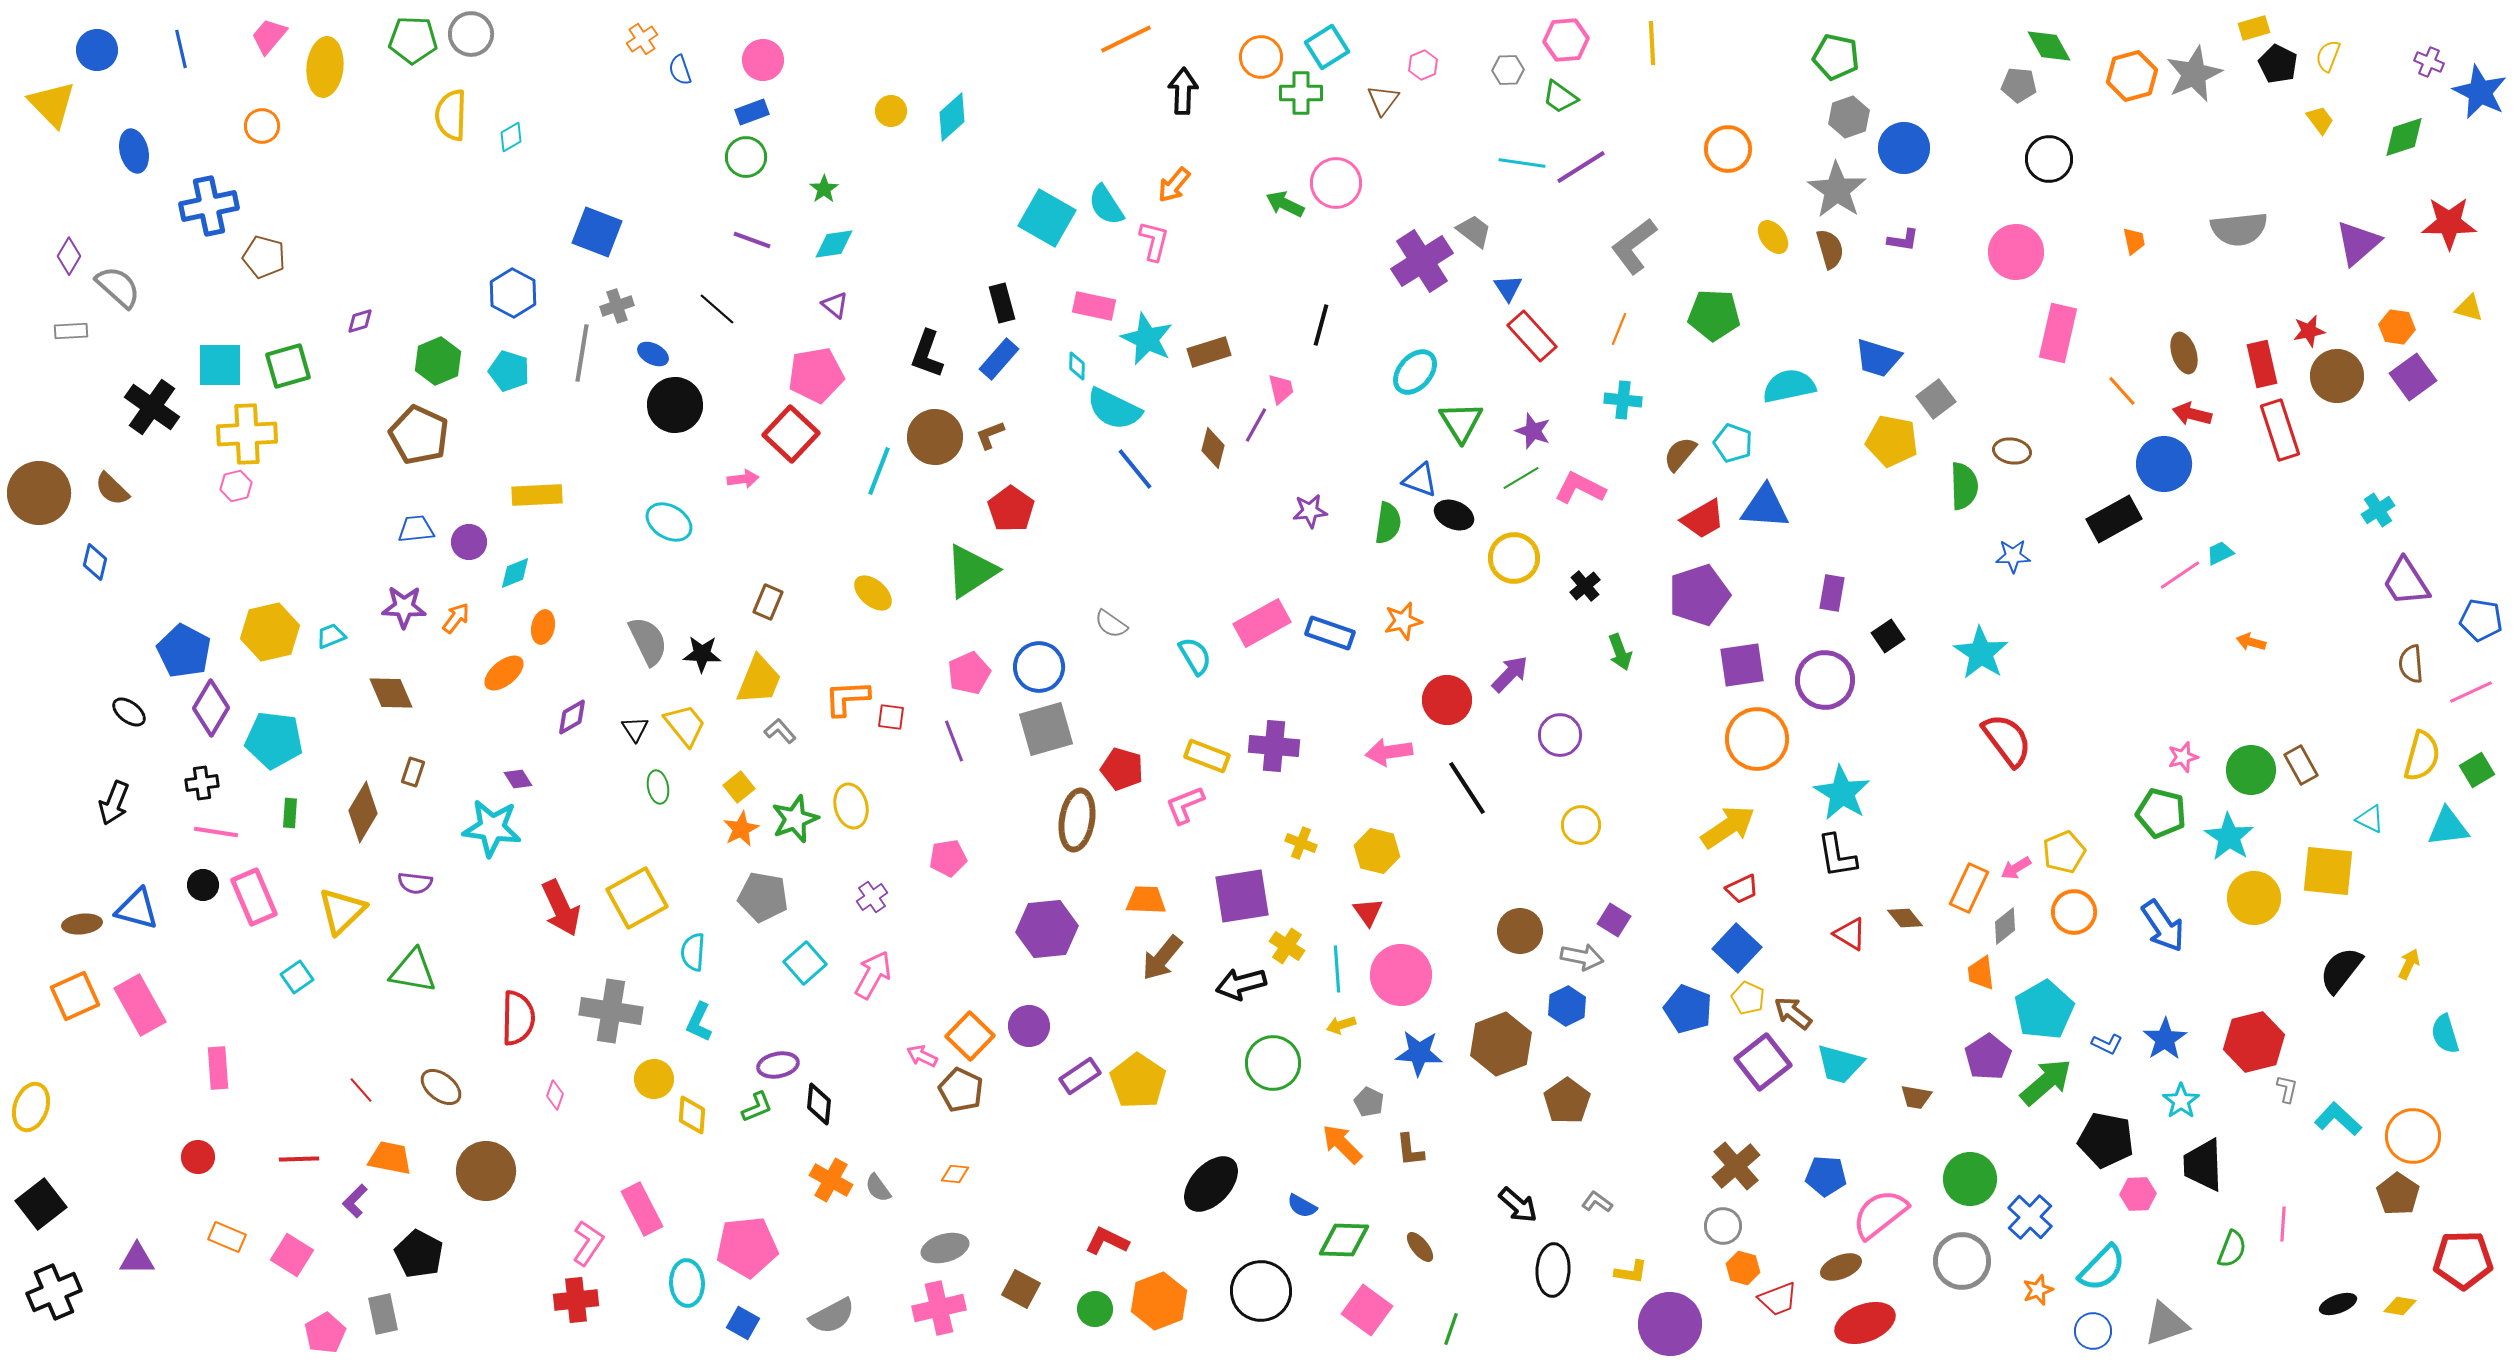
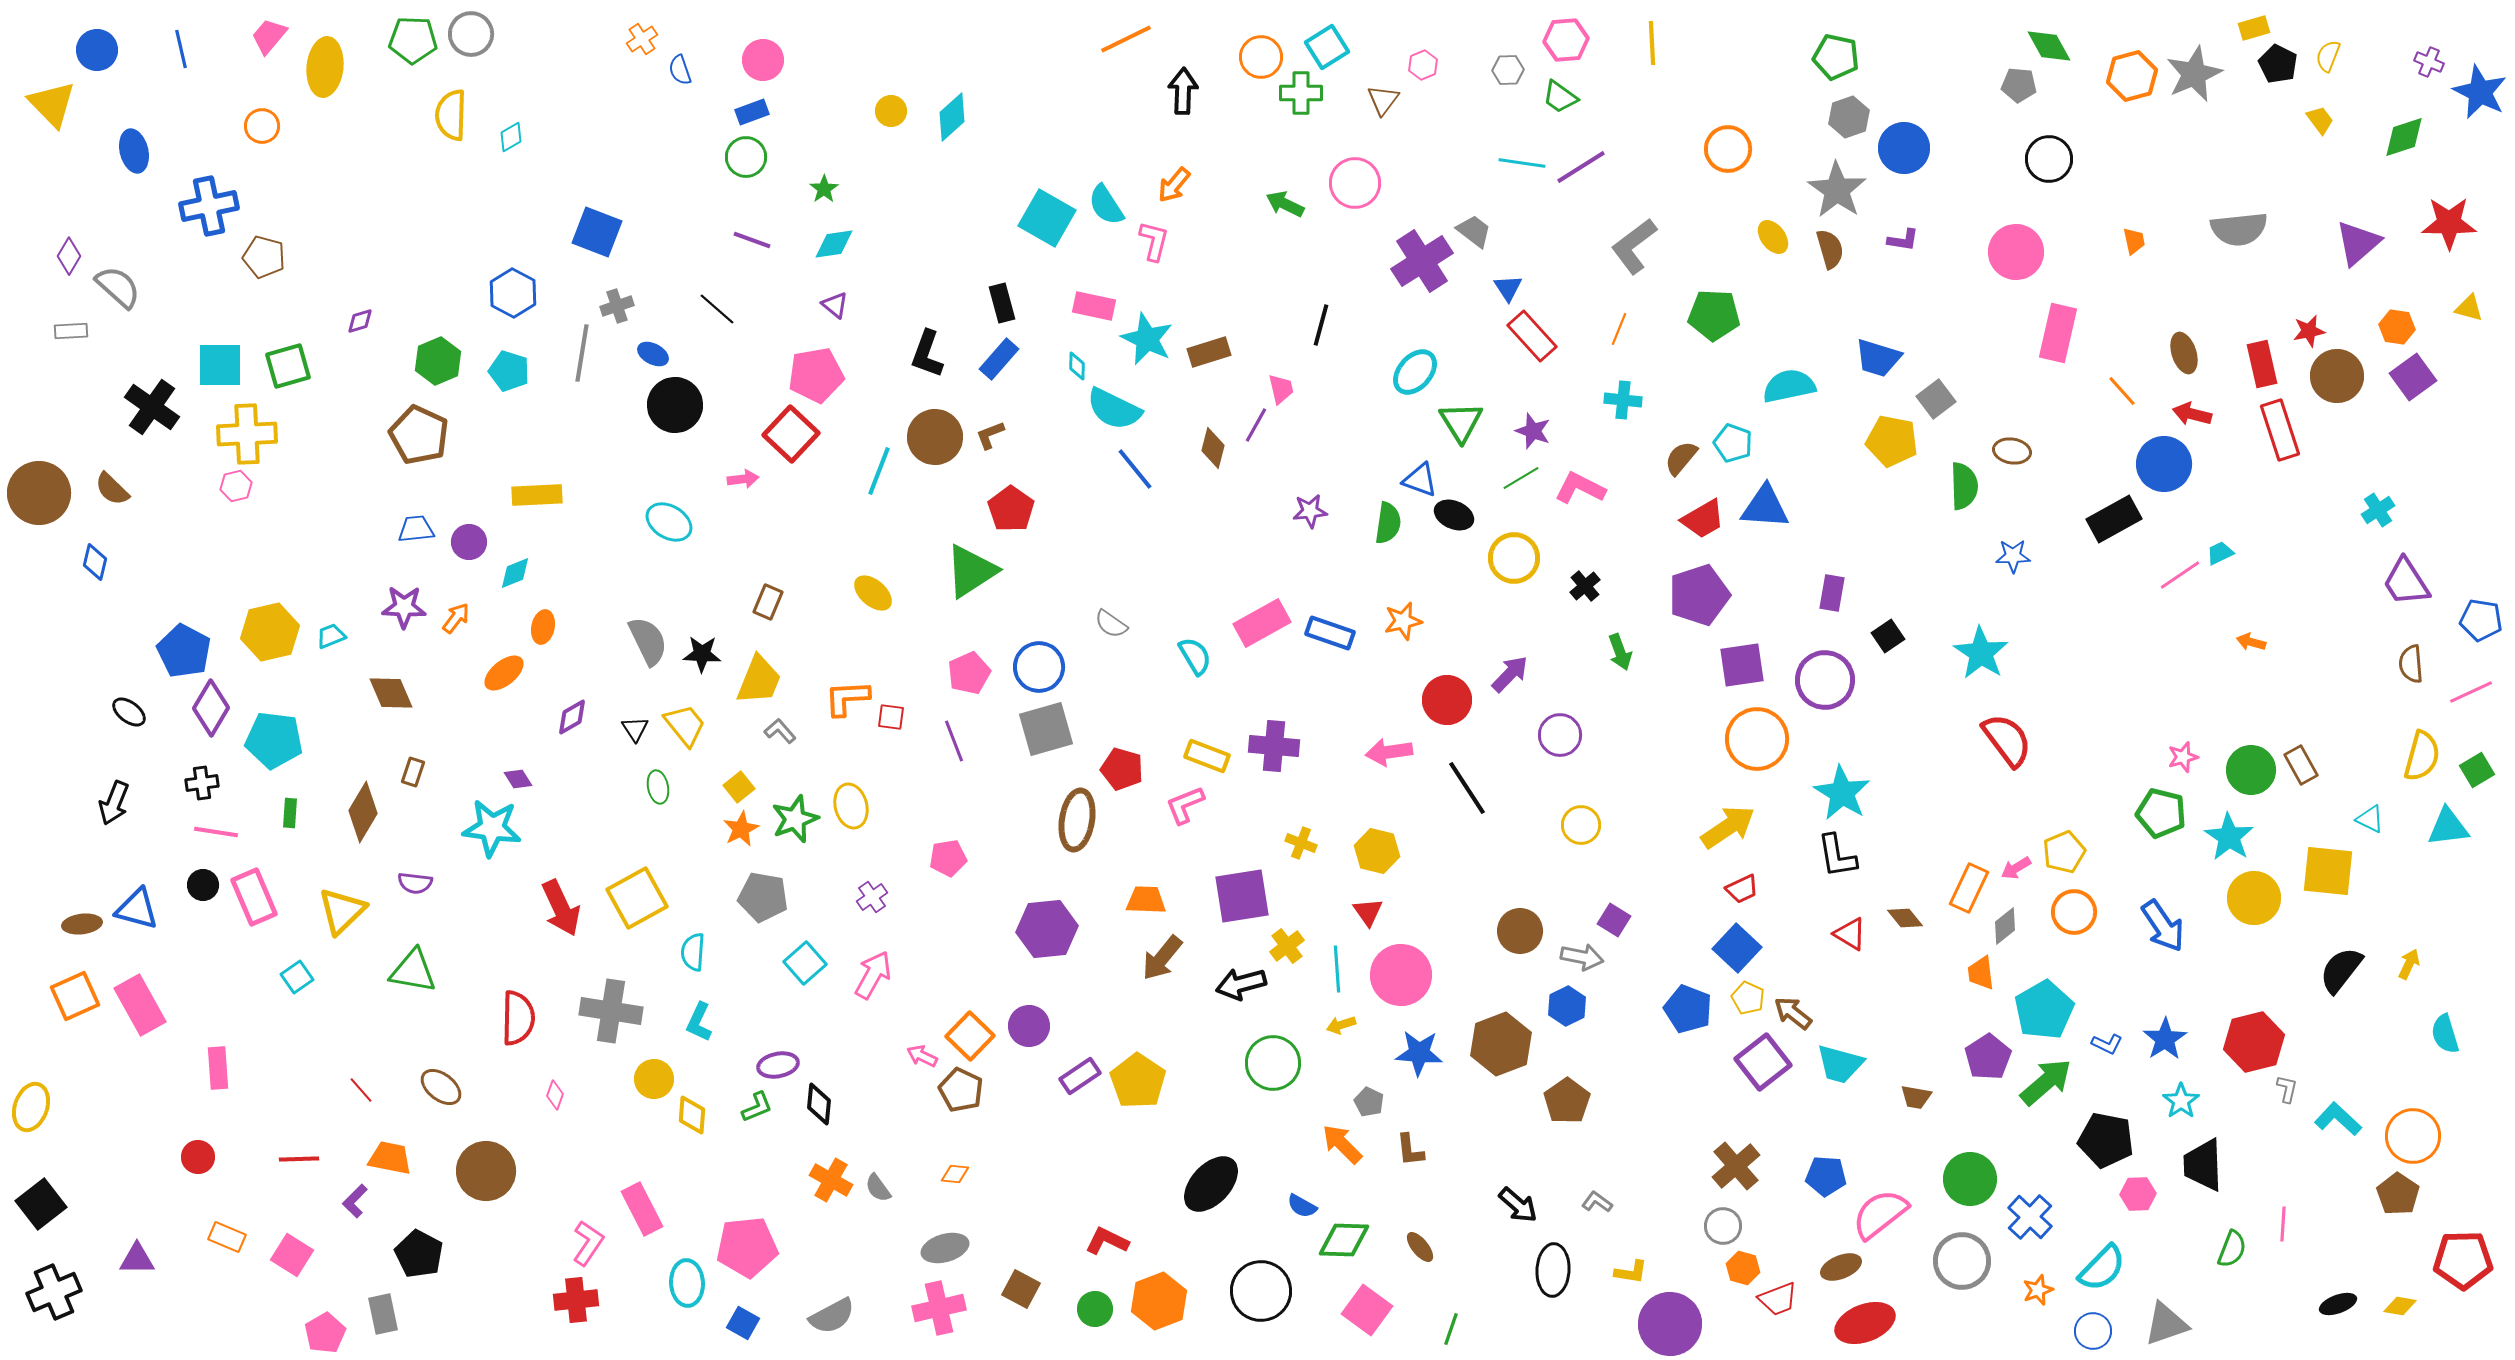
pink circle at (1336, 183): moved 19 px right
brown semicircle at (1680, 454): moved 1 px right, 4 px down
yellow cross at (1287, 946): rotated 20 degrees clockwise
